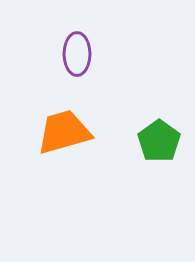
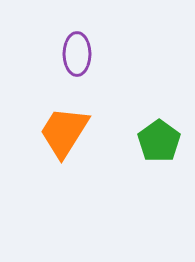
orange trapezoid: rotated 42 degrees counterclockwise
